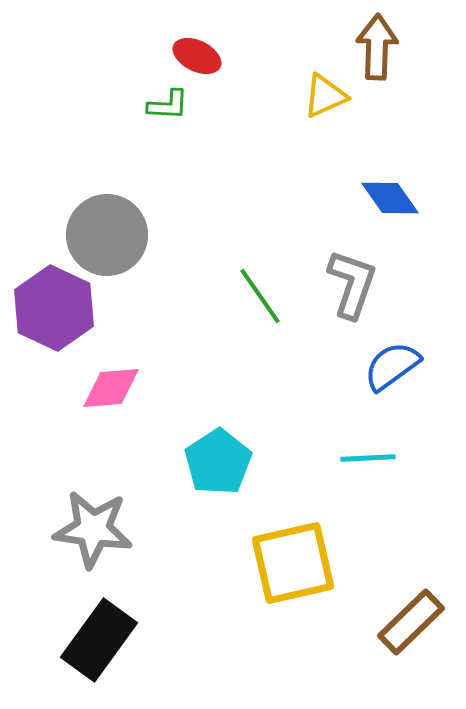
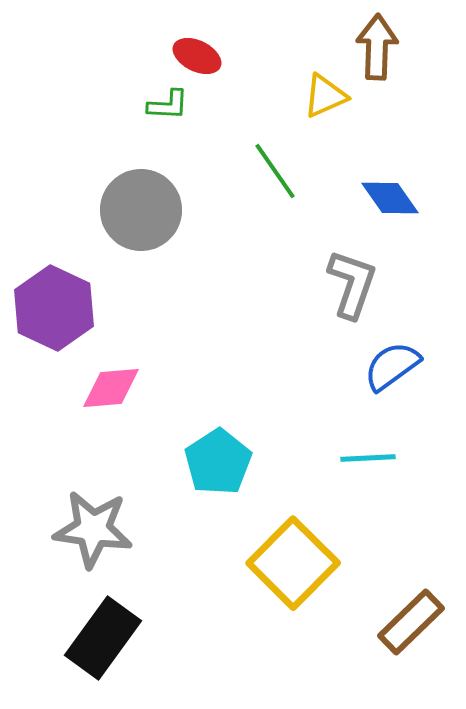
gray circle: moved 34 px right, 25 px up
green line: moved 15 px right, 125 px up
yellow square: rotated 32 degrees counterclockwise
black rectangle: moved 4 px right, 2 px up
